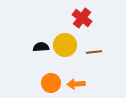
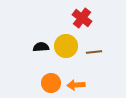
yellow circle: moved 1 px right, 1 px down
orange arrow: moved 1 px down
